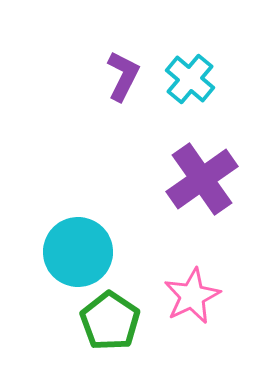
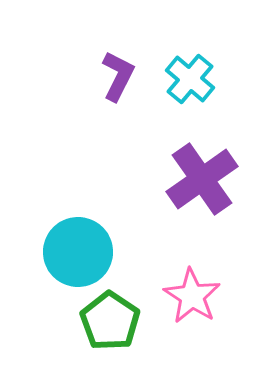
purple L-shape: moved 5 px left
pink star: rotated 14 degrees counterclockwise
